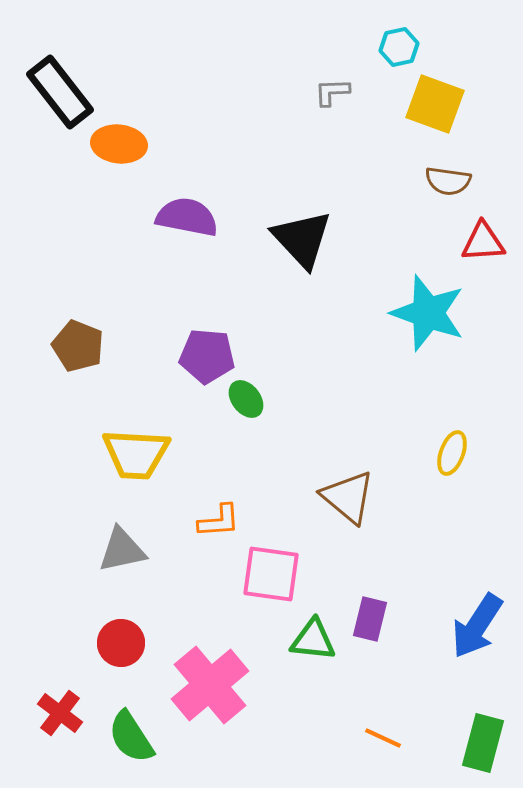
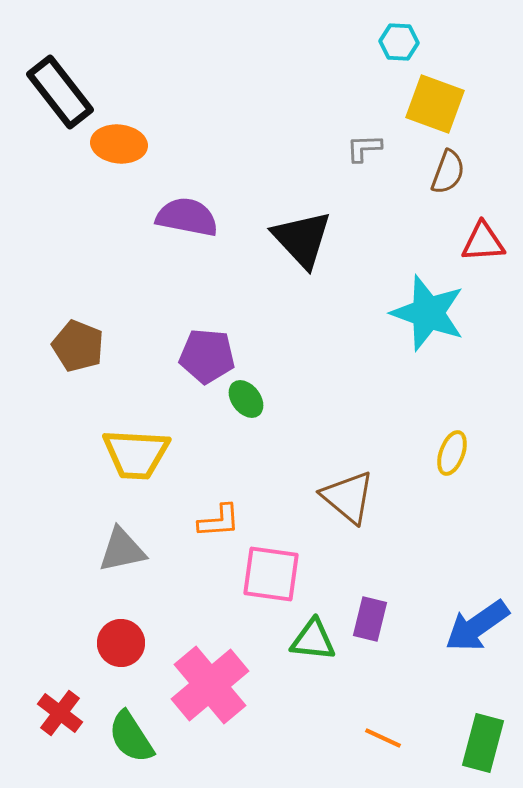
cyan hexagon: moved 5 px up; rotated 15 degrees clockwise
gray L-shape: moved 32 px right, 56 px down
brown semicircle: moved 9 px up; rotated 78 degrees counterclockwise
blue arrow: rotated 22 degrees clockwise
